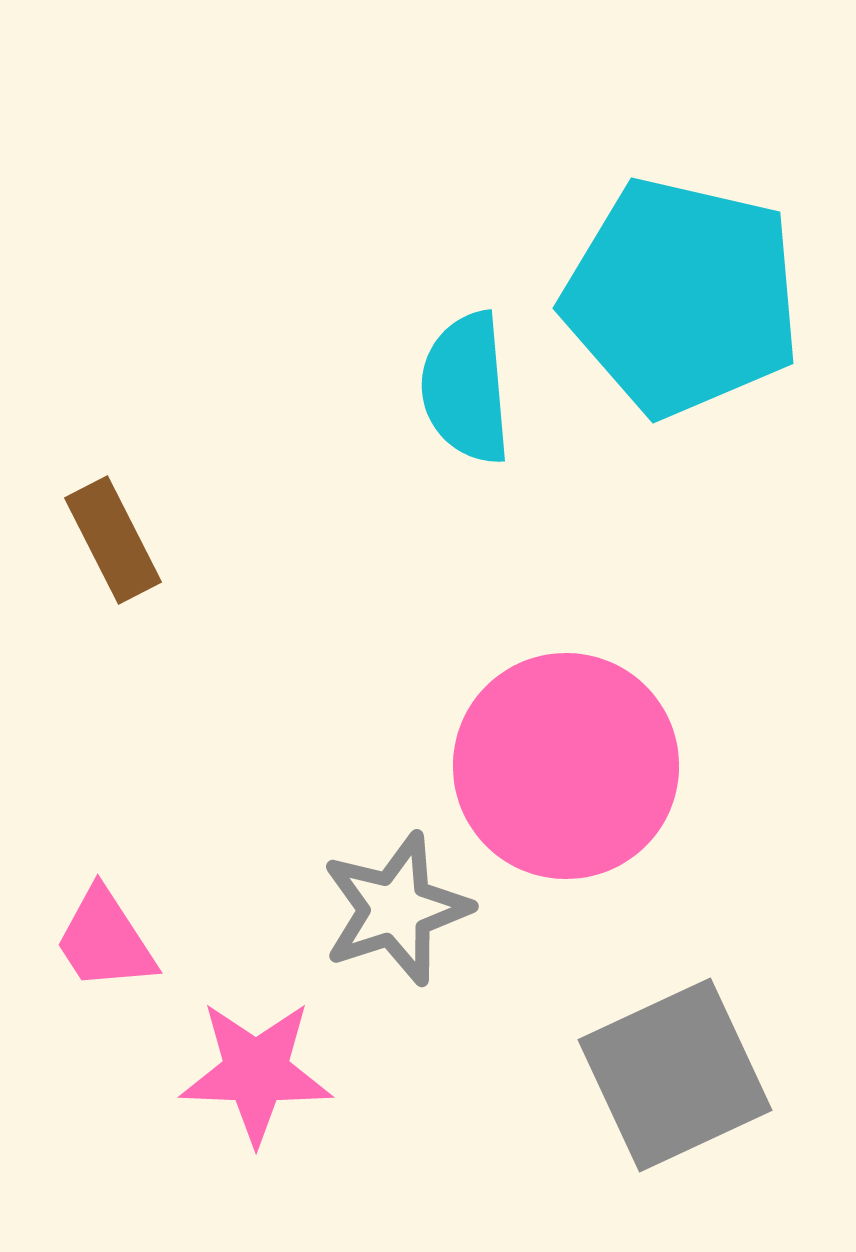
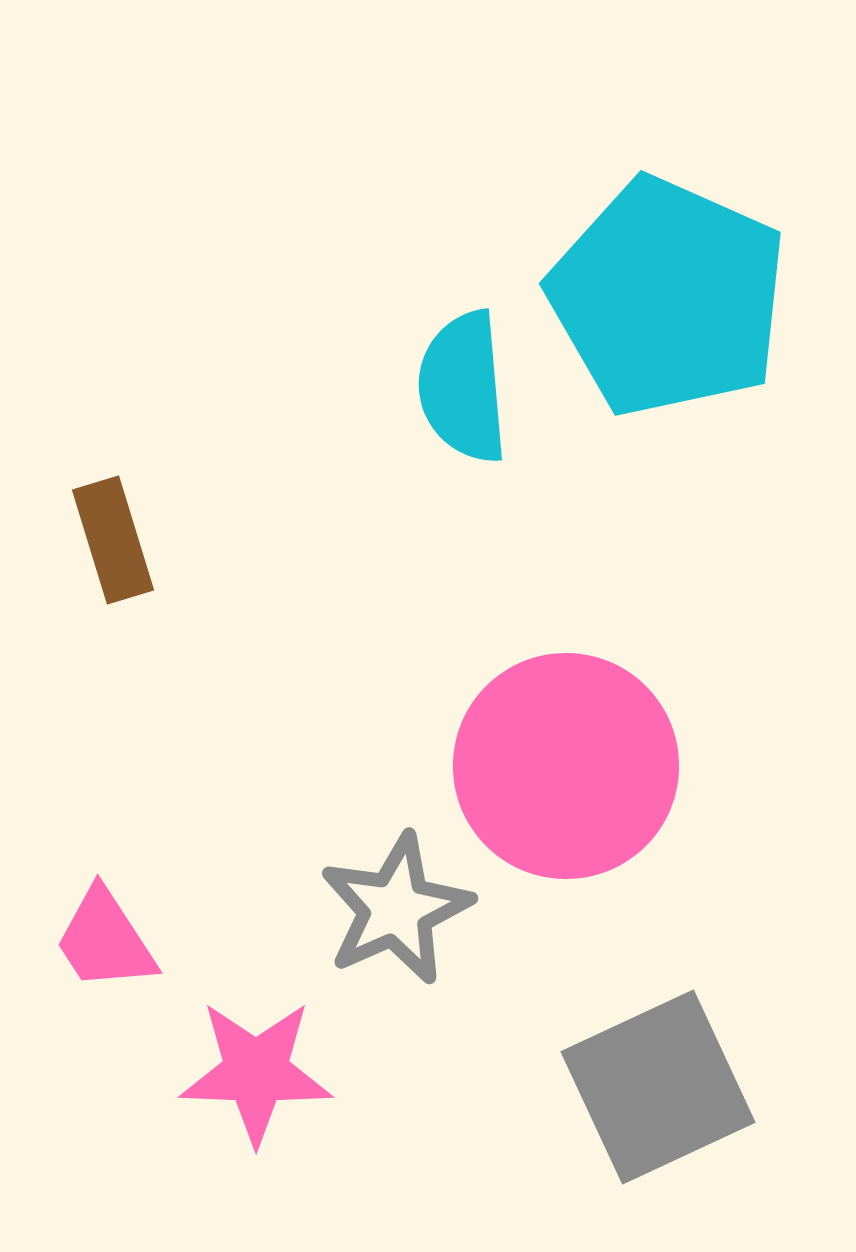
cyan pentagon: moved 14 px left; rotated 11 degrees clockwise
cyan semicircle: moved 3 px left, 1 px up
brown rectangle: rotated 10 degrees clockwise
gray star: rotated 6 degrees counterclockwise
gray square: moved 17 px left, 12 px down
